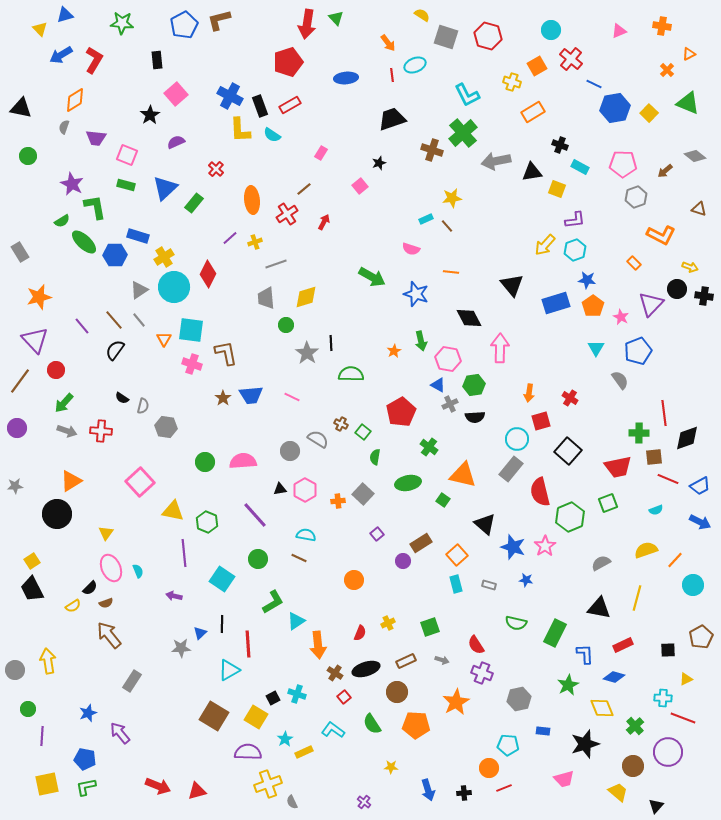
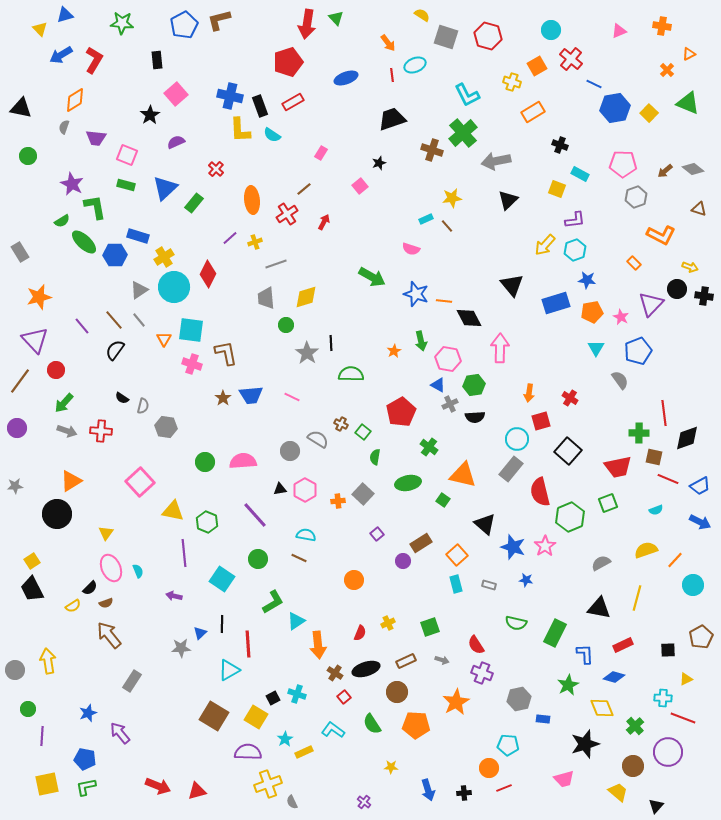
blue ellipse at (346, 78): rotated 15 degrees counterclockwise
blue cross at (230, 96): rotated 15 degrees counterclockwise
red rectangle at (290, 105): moved 3 px right, 3 px up
gray diamond at (695, 156): moved 2 px left, 13 px down
cyan rectangle at (580, 167): moved 7 px down
black triangle at (532, 172): moved 24 px left, 28 px down; rotated 35 degrees counterclockwise
orange line at (451, 272): moved 7 px left, 29 px down
orange pentagon at (593, 306): moved 1 px left, 6 px down; rotated 25 degrees clockwise
brown square at (654, 457): rotated 18 degrees clockwise
blue rectangle at (543, 731): moved 12 px up
